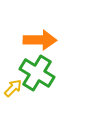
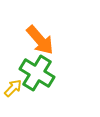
orange arrow: rotated 48 degrees clockwise
